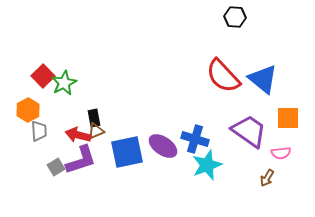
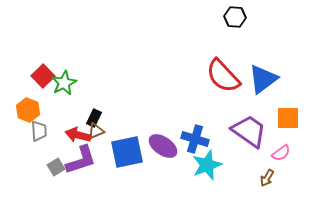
blue triangle: rotated 44 degrees clockwise
orange hexagon: rotated 10 degrees counterclockwise
black rectangle: rotated 36 degrees clockwise
pink semicircle: rotated 30 degrees counterclockwise
